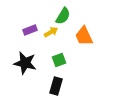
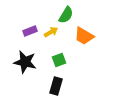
green semicircle: moved 3 px right, 1 px up
purple rectangle: moved 1 px down
orange trapezoid: rotated 35 degrees counterclockwise
black star: moved 1 px up
